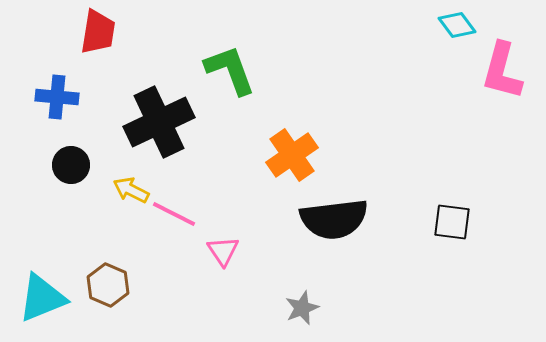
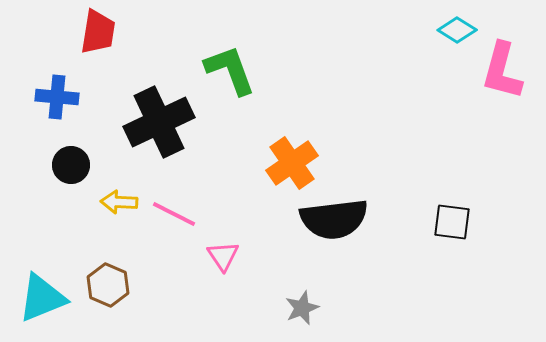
cyan diamond: moved 5 px down; rotated 21 degrees counterclockwise
orange cross: moved 8 px down
yellow arrow: moved 12 px left, 12 px down; rotated 24 degrees counterclockwise
pink triangle: moved 5 px down
